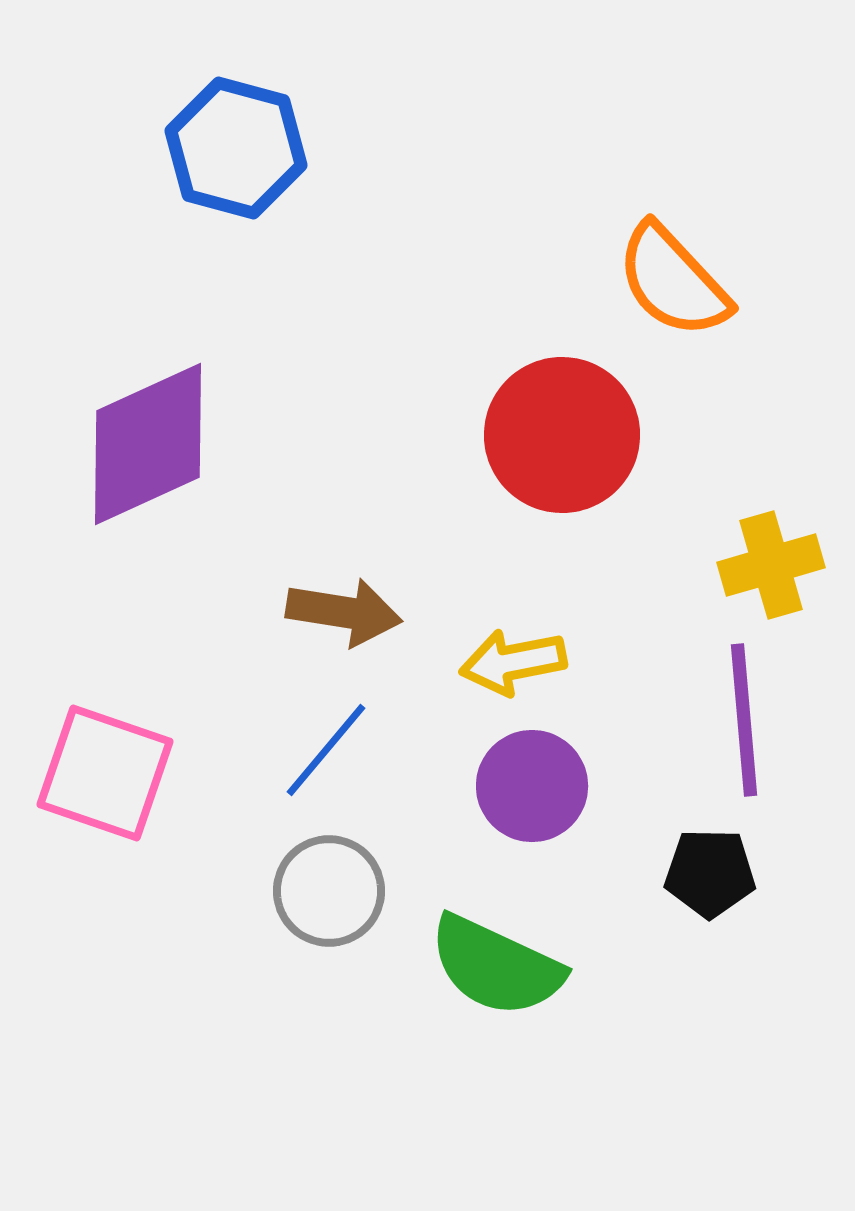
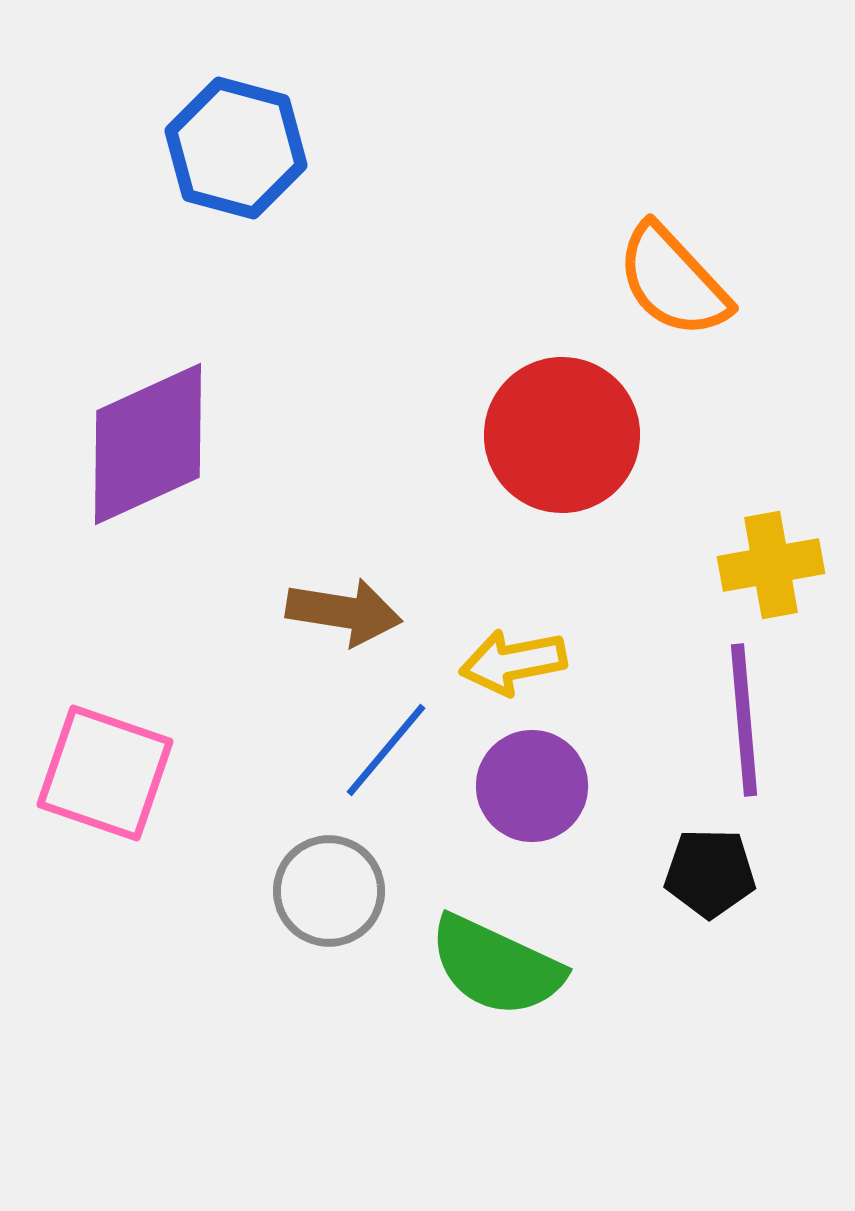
yellow cross: rotated 6 degrees clockwise
blue line: moved 60 px right
